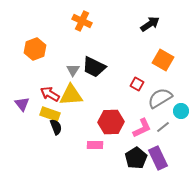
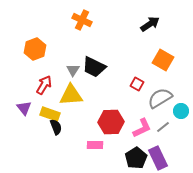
orange cross: moved 1 px up
red arrow: moved 6 px left, 9 px up; rotated 90 degrees clockwise
purple triangle: moved 2 px right, 4 px down
